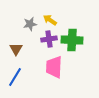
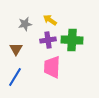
gray star: moved 5 px left
purple cross: moved 1 px left, 1 px down
pink trapezoid: moved 2 px left
